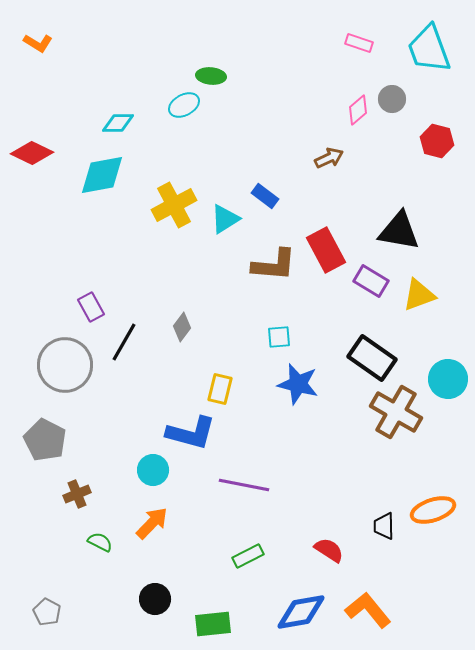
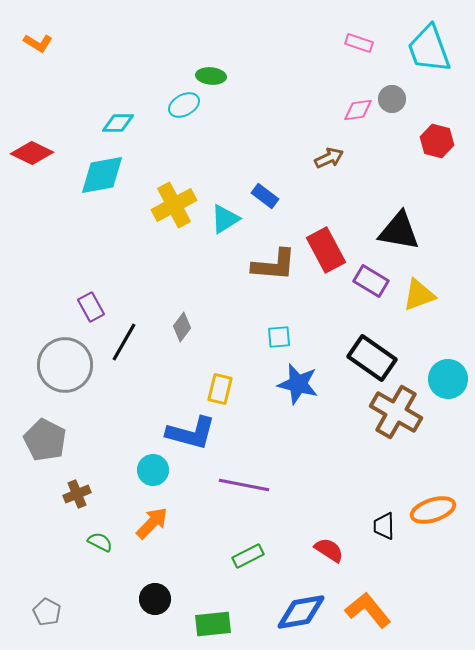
pink diamond at (358, 110): rotated 32 degrees clockwise
